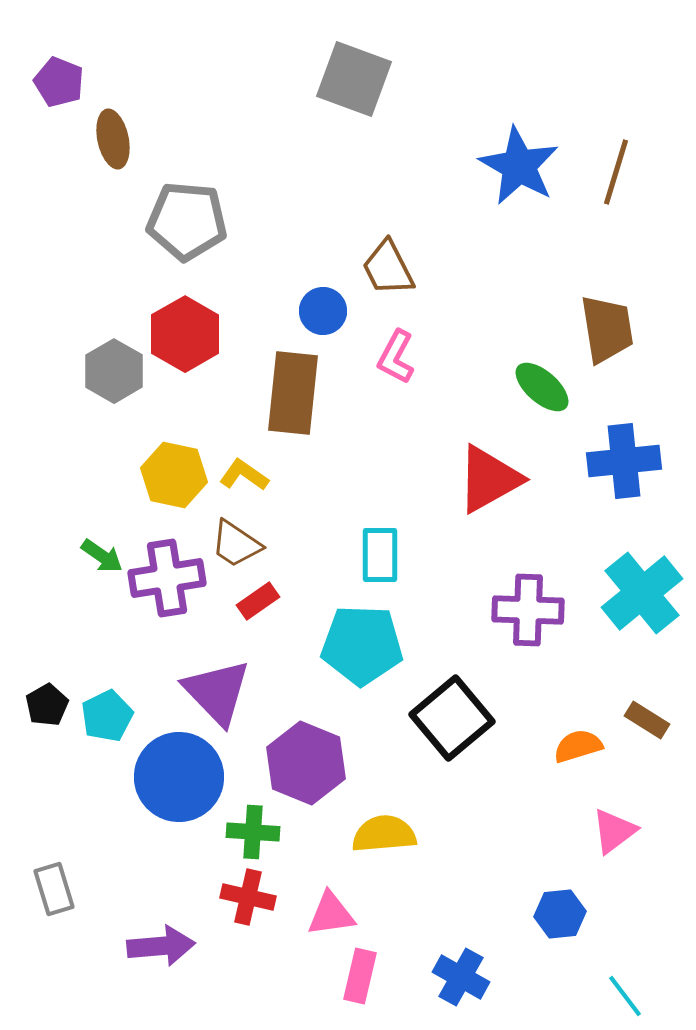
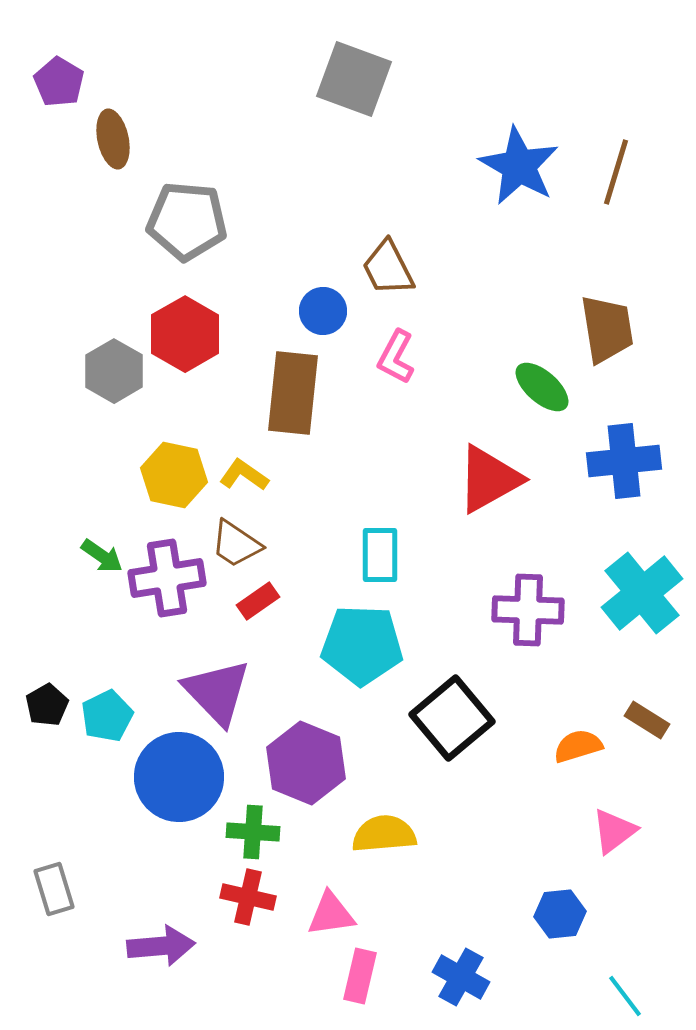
purple pentagon at (59, 82): rotated 9 degrees clockwise
